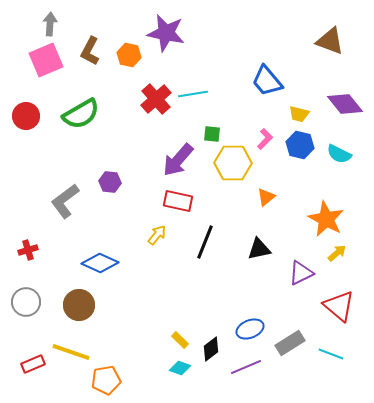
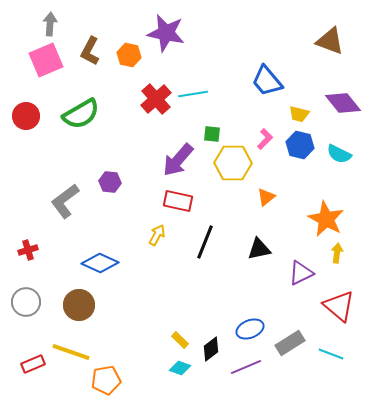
purple diamond at (345, 104): moved 2 px left, 1 px up
yellow arrow at (157, 235): rotated 10 degrees counterclockwise
yellow arrow at (337, 253): rotated 42 degrees counterclockwise
